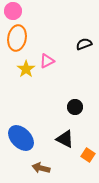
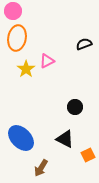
orange square: rotated 32 degrees clockwise
brown arrow: rotated 72 degrees counterclockwise
